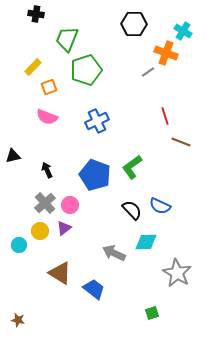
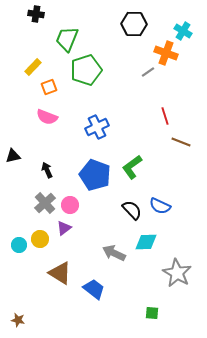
blue cross: moved 6 px down
yellow circle: moved 8 px down
green square: rotated 24 degrees clockwise
